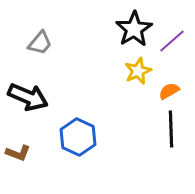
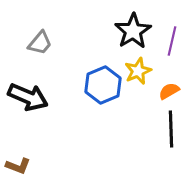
black star: moved 1 px left, 2 px down
purple line: rotated 36 degrees counterclockwise
blue hexagon: moved 25 px right, 52 px up; rotated 12 degrees clockwise
brown L-shape: moved 13 px down
